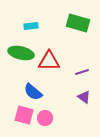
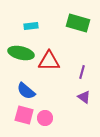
purple line: rotated 56 degrees counterclockwise
blue semicircle: moved 7 px left, 1 px up
